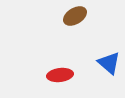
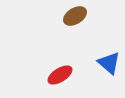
red ellipse: rotated 25 degrees counterclockwise
